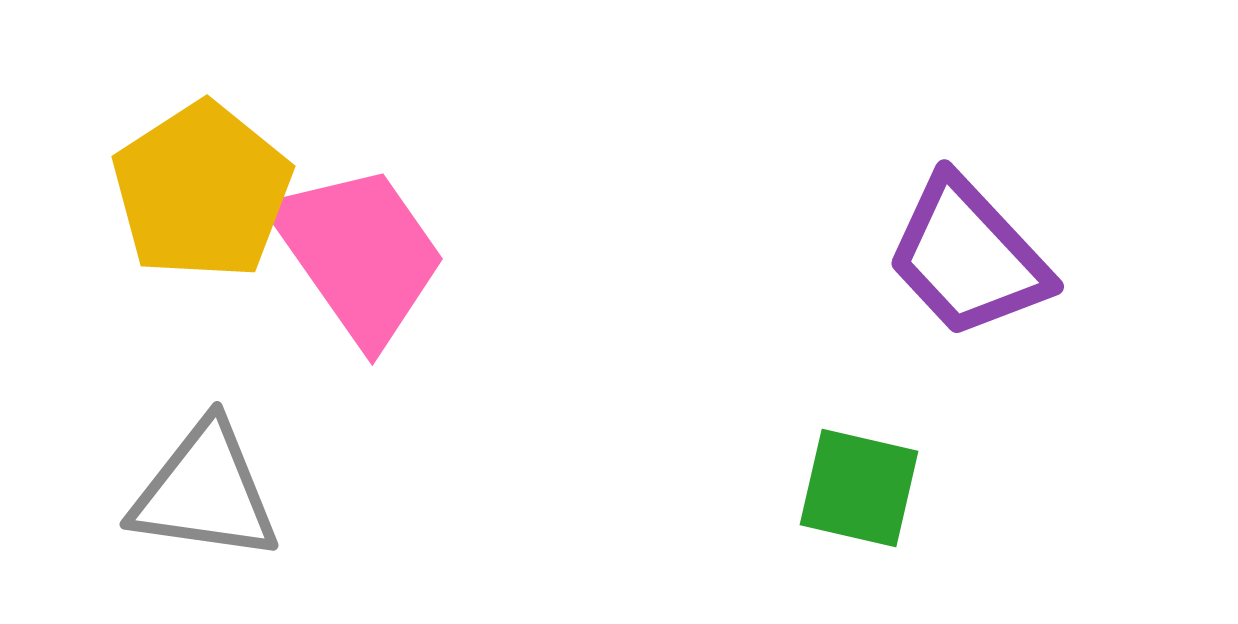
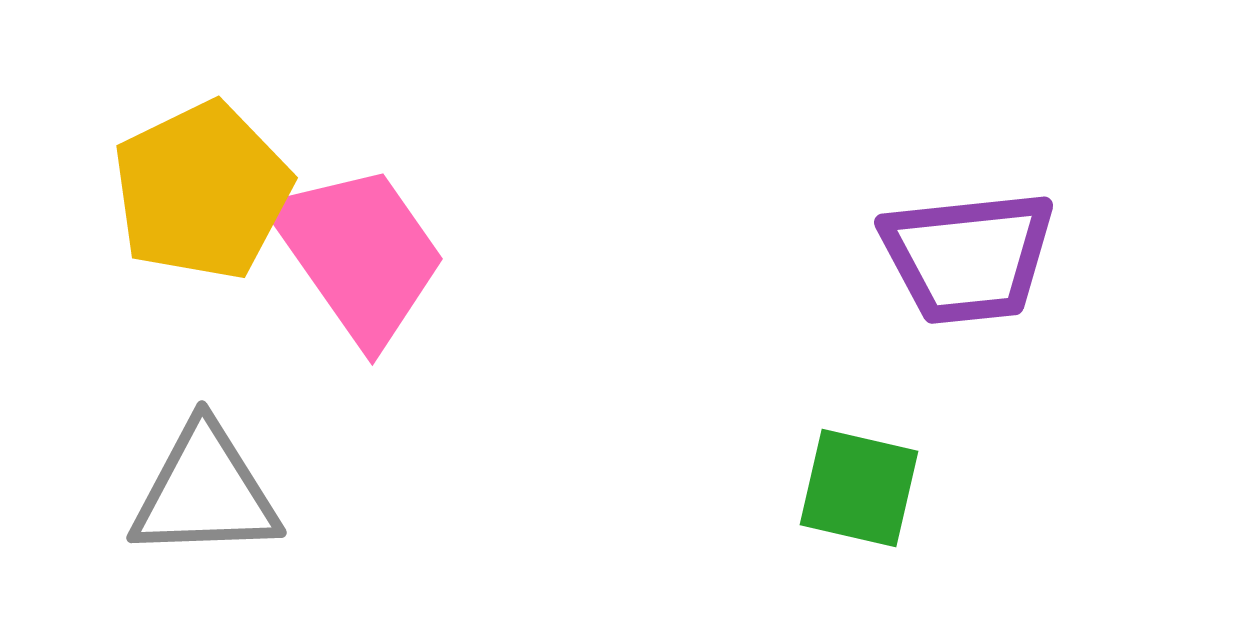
yellow pentagon: rotated 7 degrees clockwise
purple trapezoid: rotated 53 degrees counterclockwise
gray triangle: rotated 10 degrees counterclockwise
